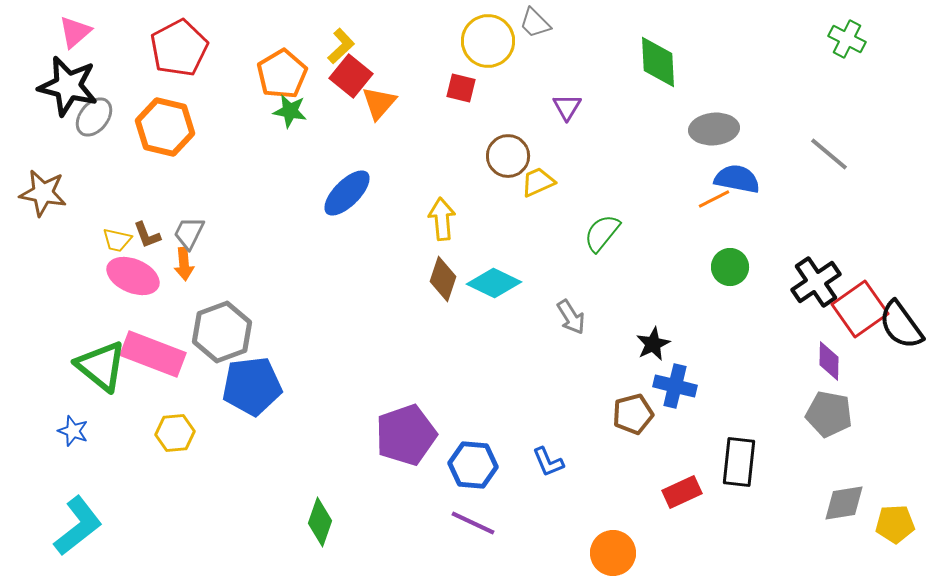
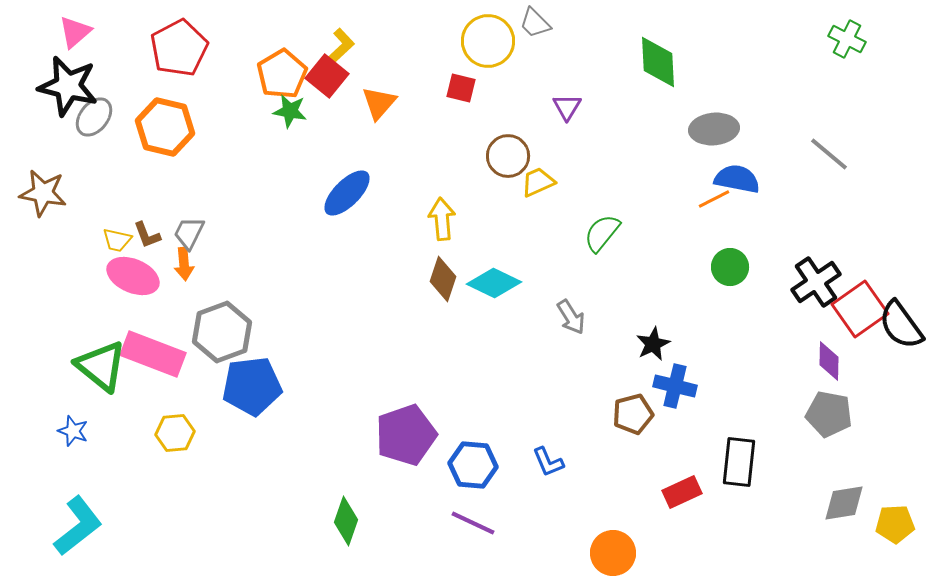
red square at (351, 76): moved 24 px left
green diamond at (320, 522): moved 26 px right, 1 px up
